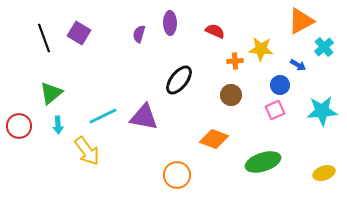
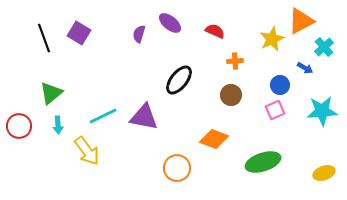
purple ellipse: rotated 50 degrees counterclockwise
yellow star: moved 11 px right, 10 px up; rotated 30 degrees counterclockwise
blue arrow: moved 7 px right, 3 px down
orange circle: moved 7 px up
